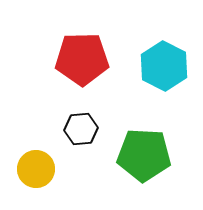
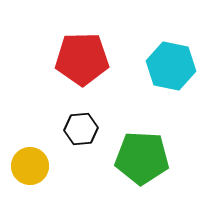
cyan hexagon: moved 7 px right; rotated 15 degrees counterclockwise
green pentagon: moved 2 px left, 3 px down
yellow circle: moved 6 px left, 3 px up
